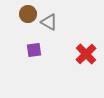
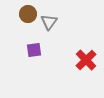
gray triangle: rotated 36 degrees clockwise
red cross: moved 6 px down
